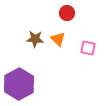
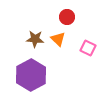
red circle: moved 4 px down
pink square: rotated 14 degrees clockwise
purple hexagon: moved 12 px right, 9 px up
